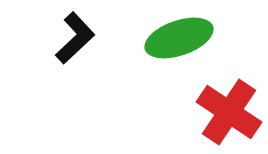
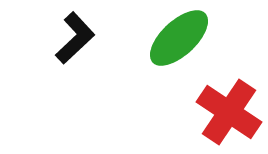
green ellipse: rotated 24 degrees counterclockwise
